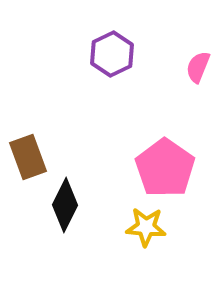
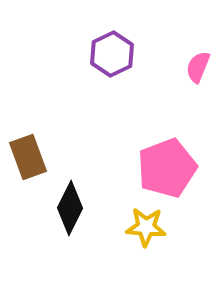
pink pentagon: moved 2 px right; rotated 16 degrees clockwise
black diamond: moved 5 px right, 3 px down
